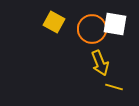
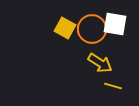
yellow square: moved 11 px right, 6 px down
yellow arrow: rotated 35 degrees counterclockwise
yellow line: moved 1 px left, 1 px up
